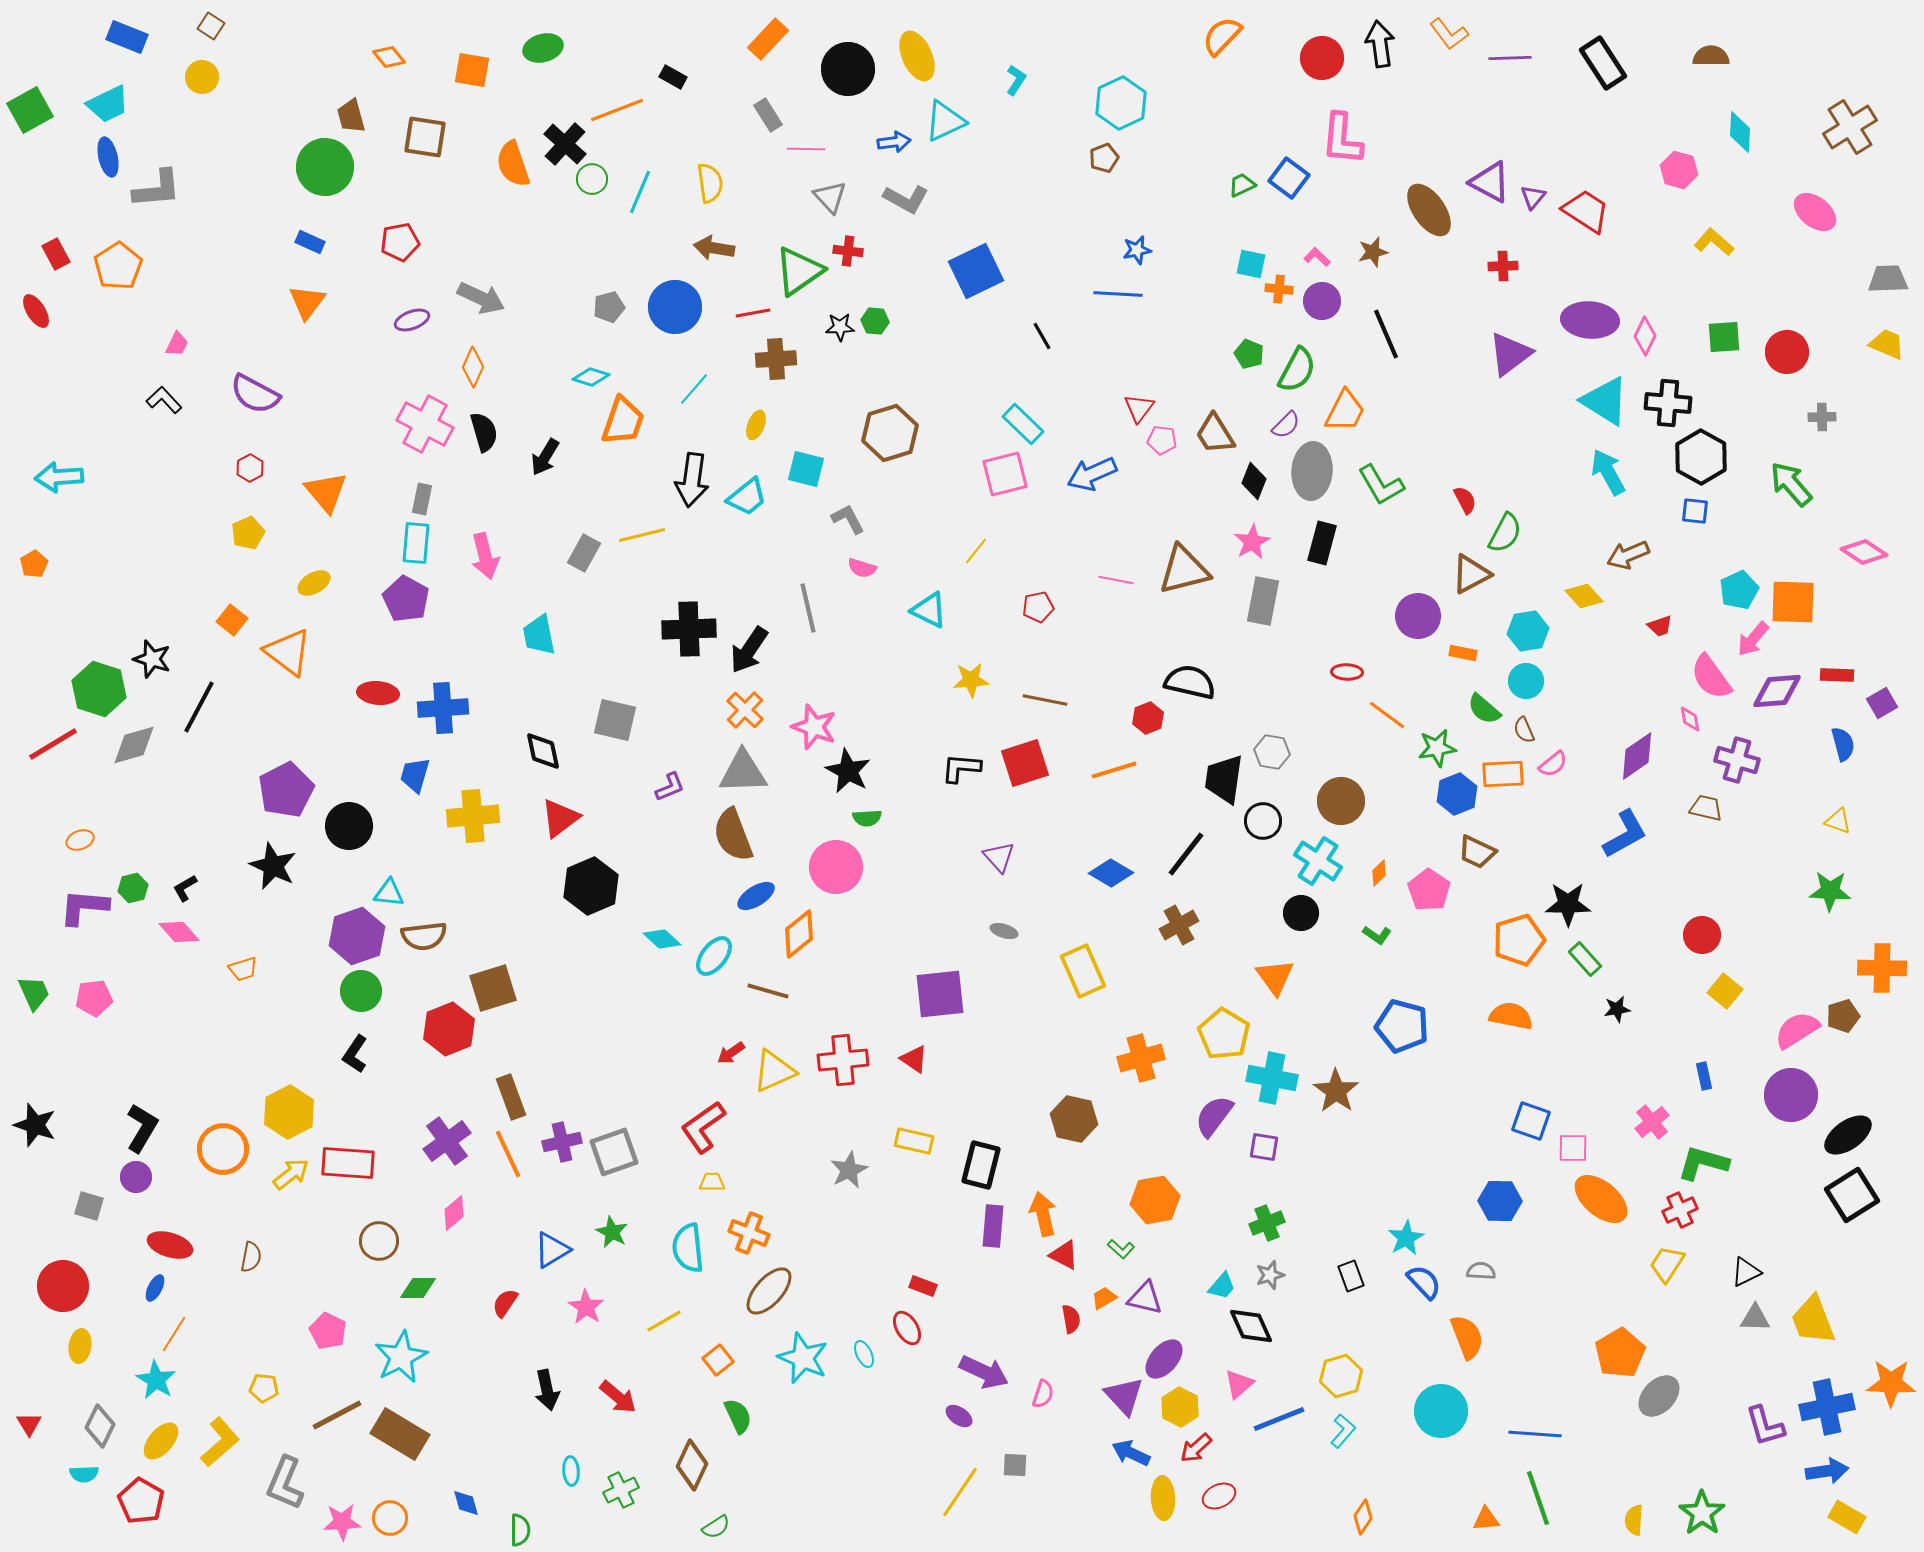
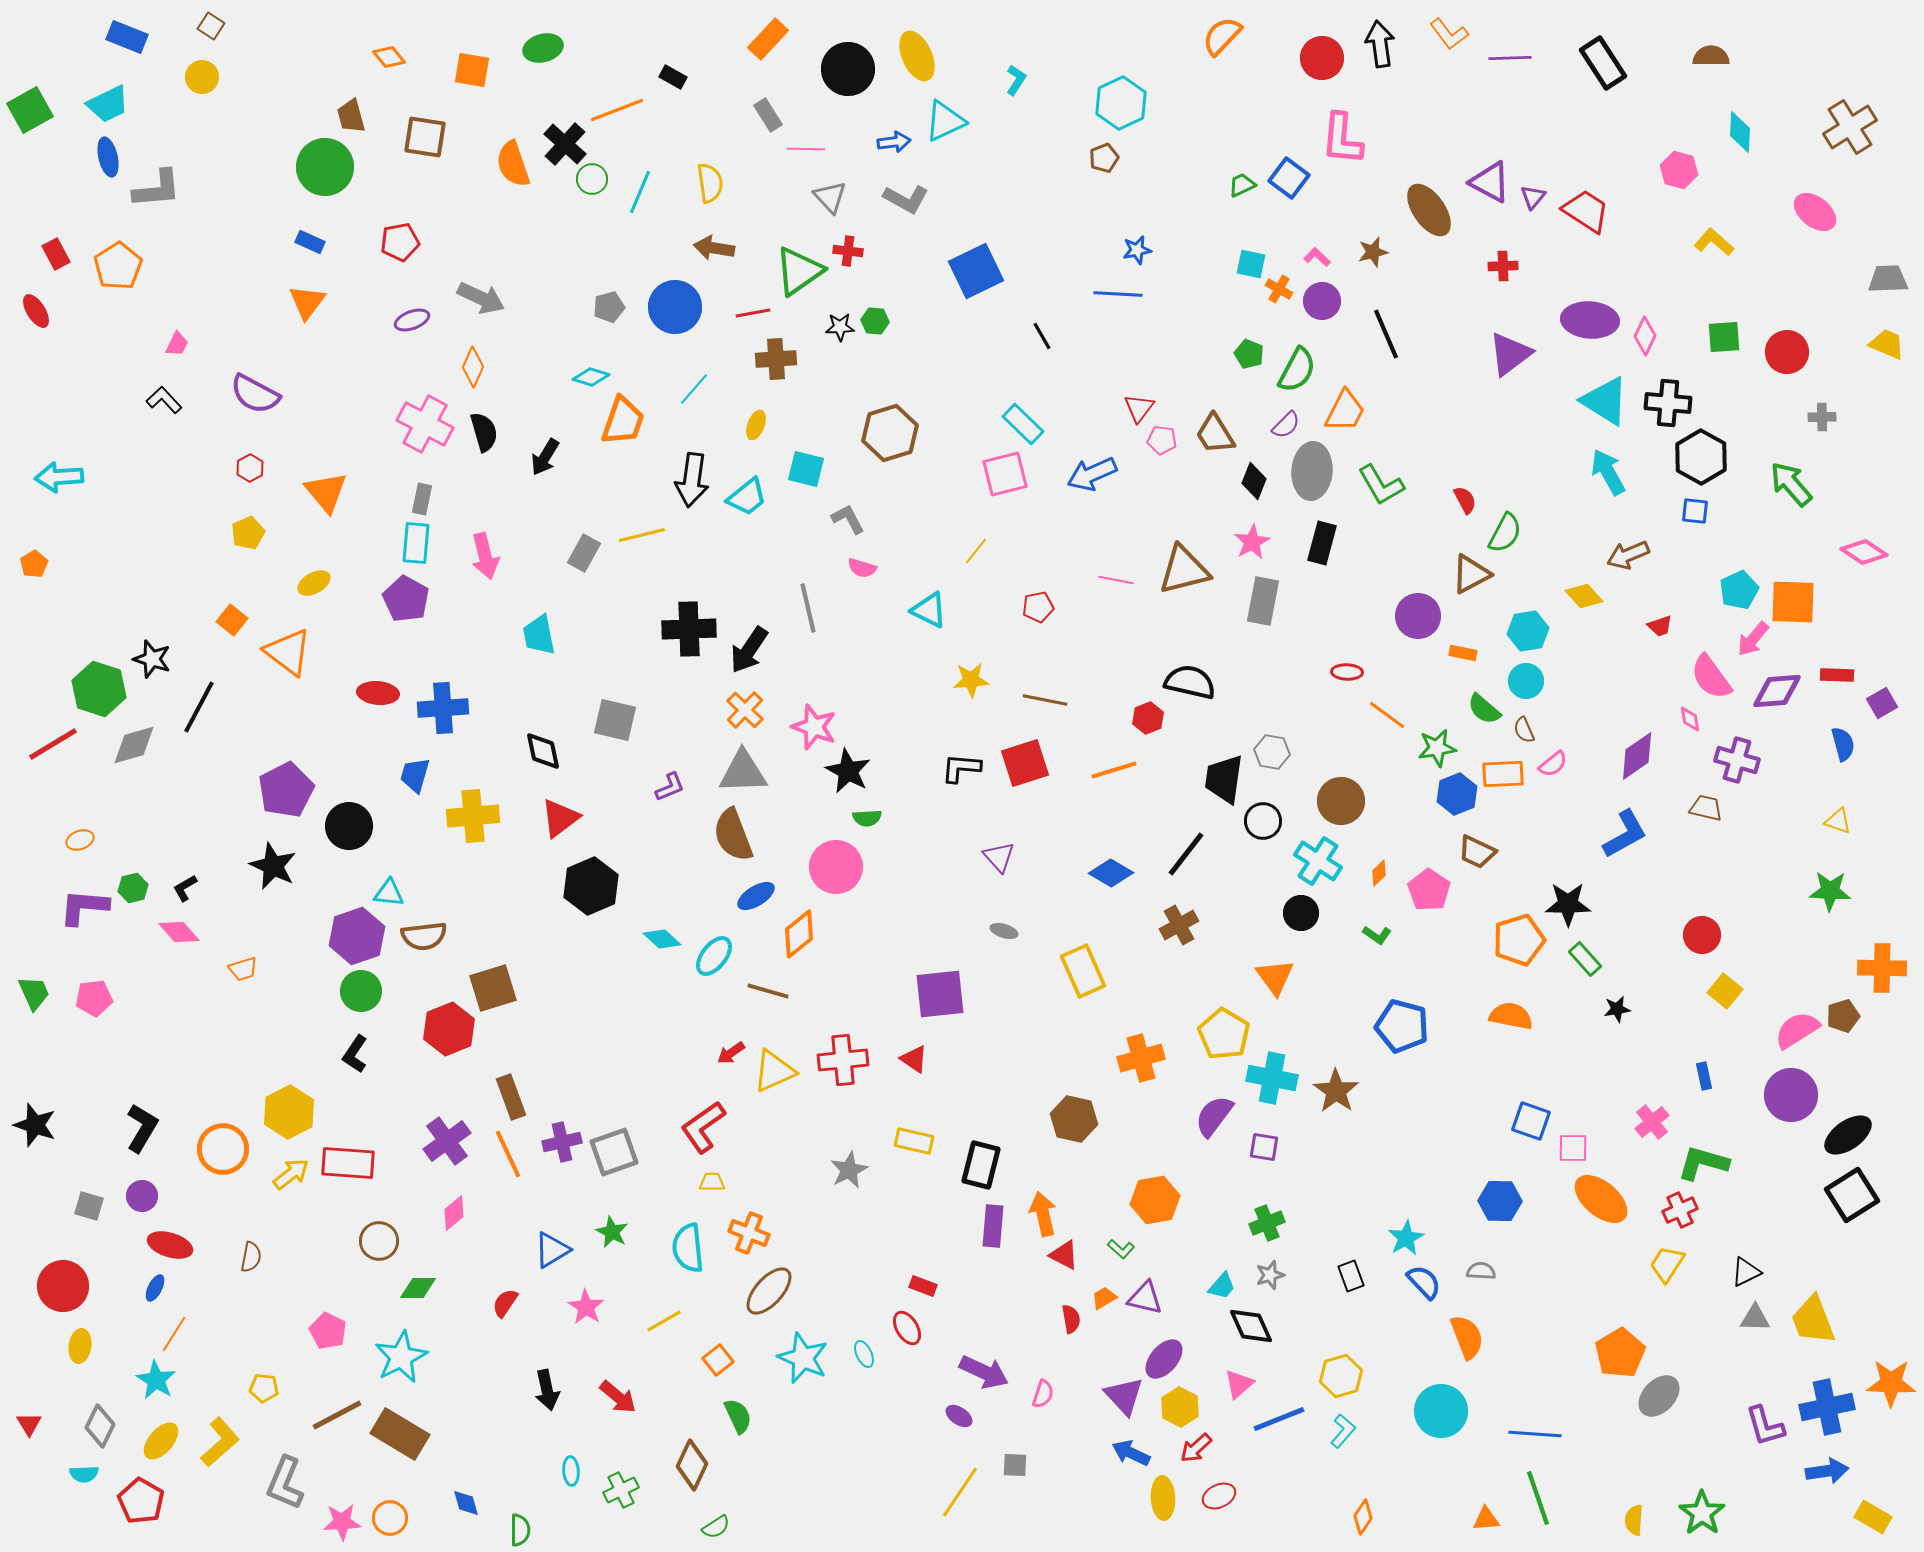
orange cross at (1279, 289): rotated 24 degrees clockwise
purple circle at (136, 1177): moved 6 px right, 19 px down
yellow rectangle at (1847, 1517): moved 26 px right
